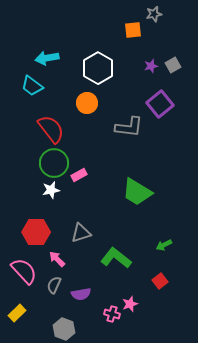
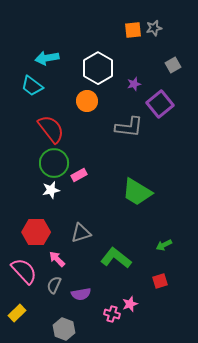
gray star: moved 14 px down
purple star: moved 17 px left, 18 px down
orange circle: moved 2 px up
red square: rotated 21 degrees clockwise
